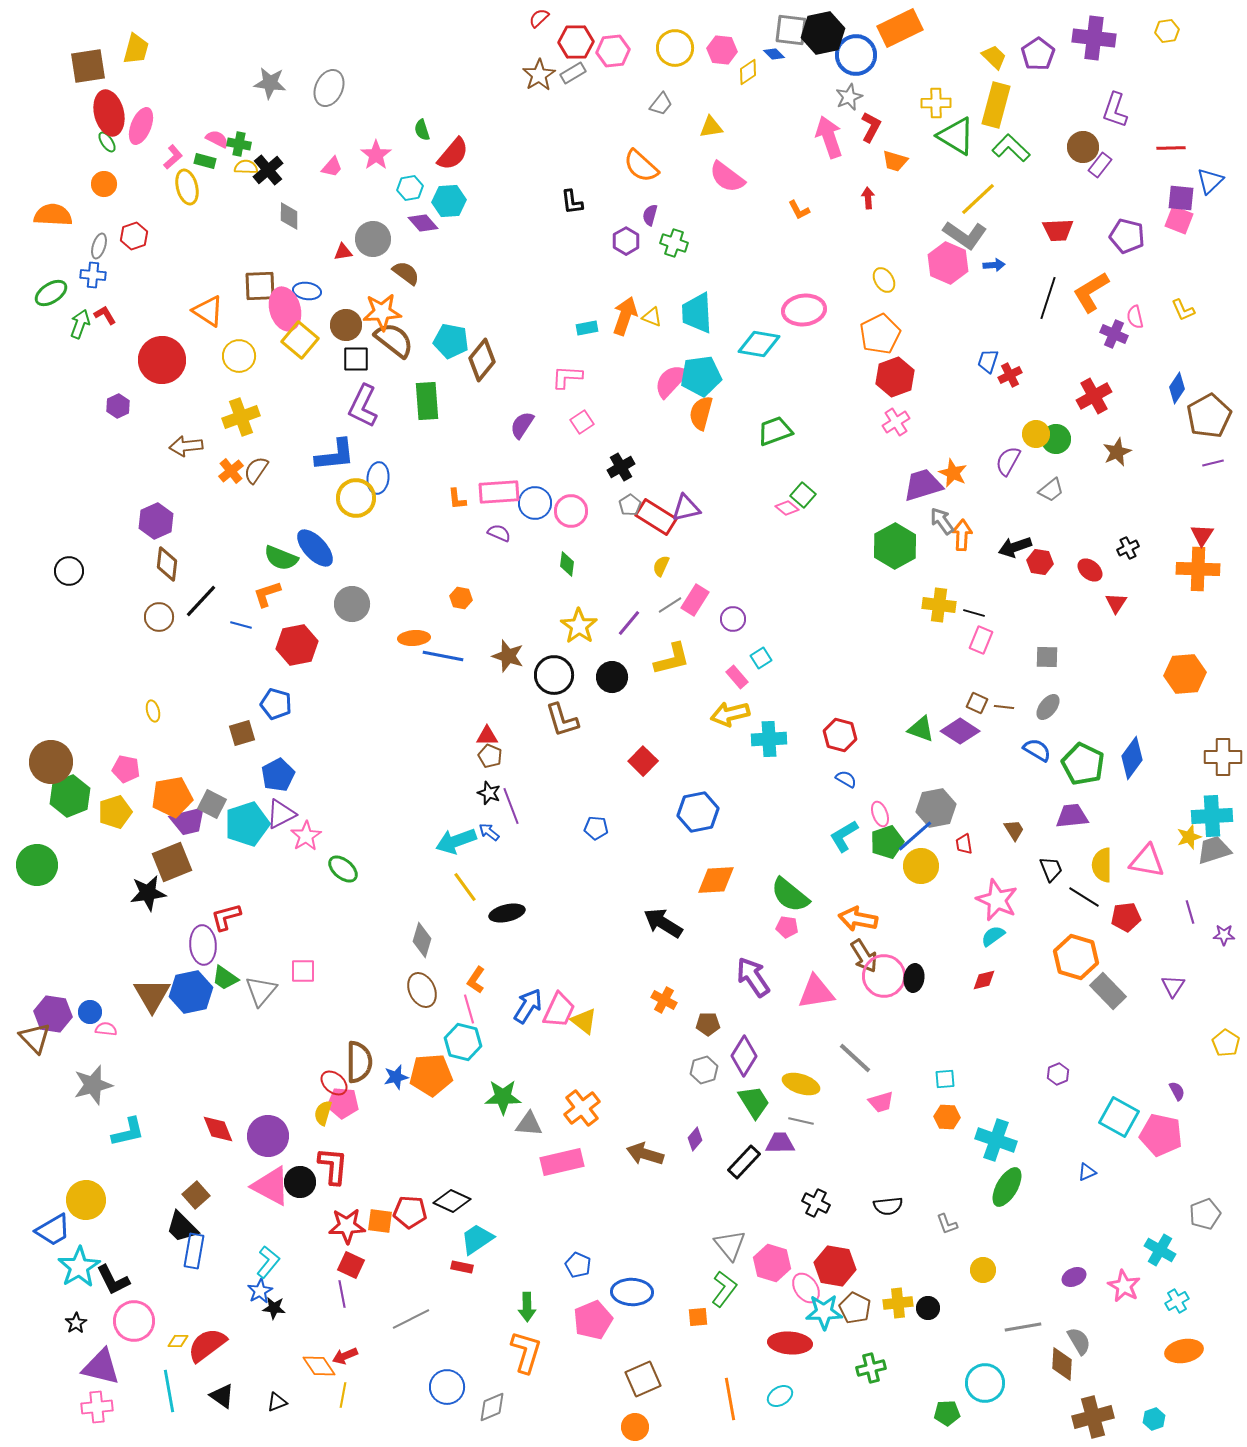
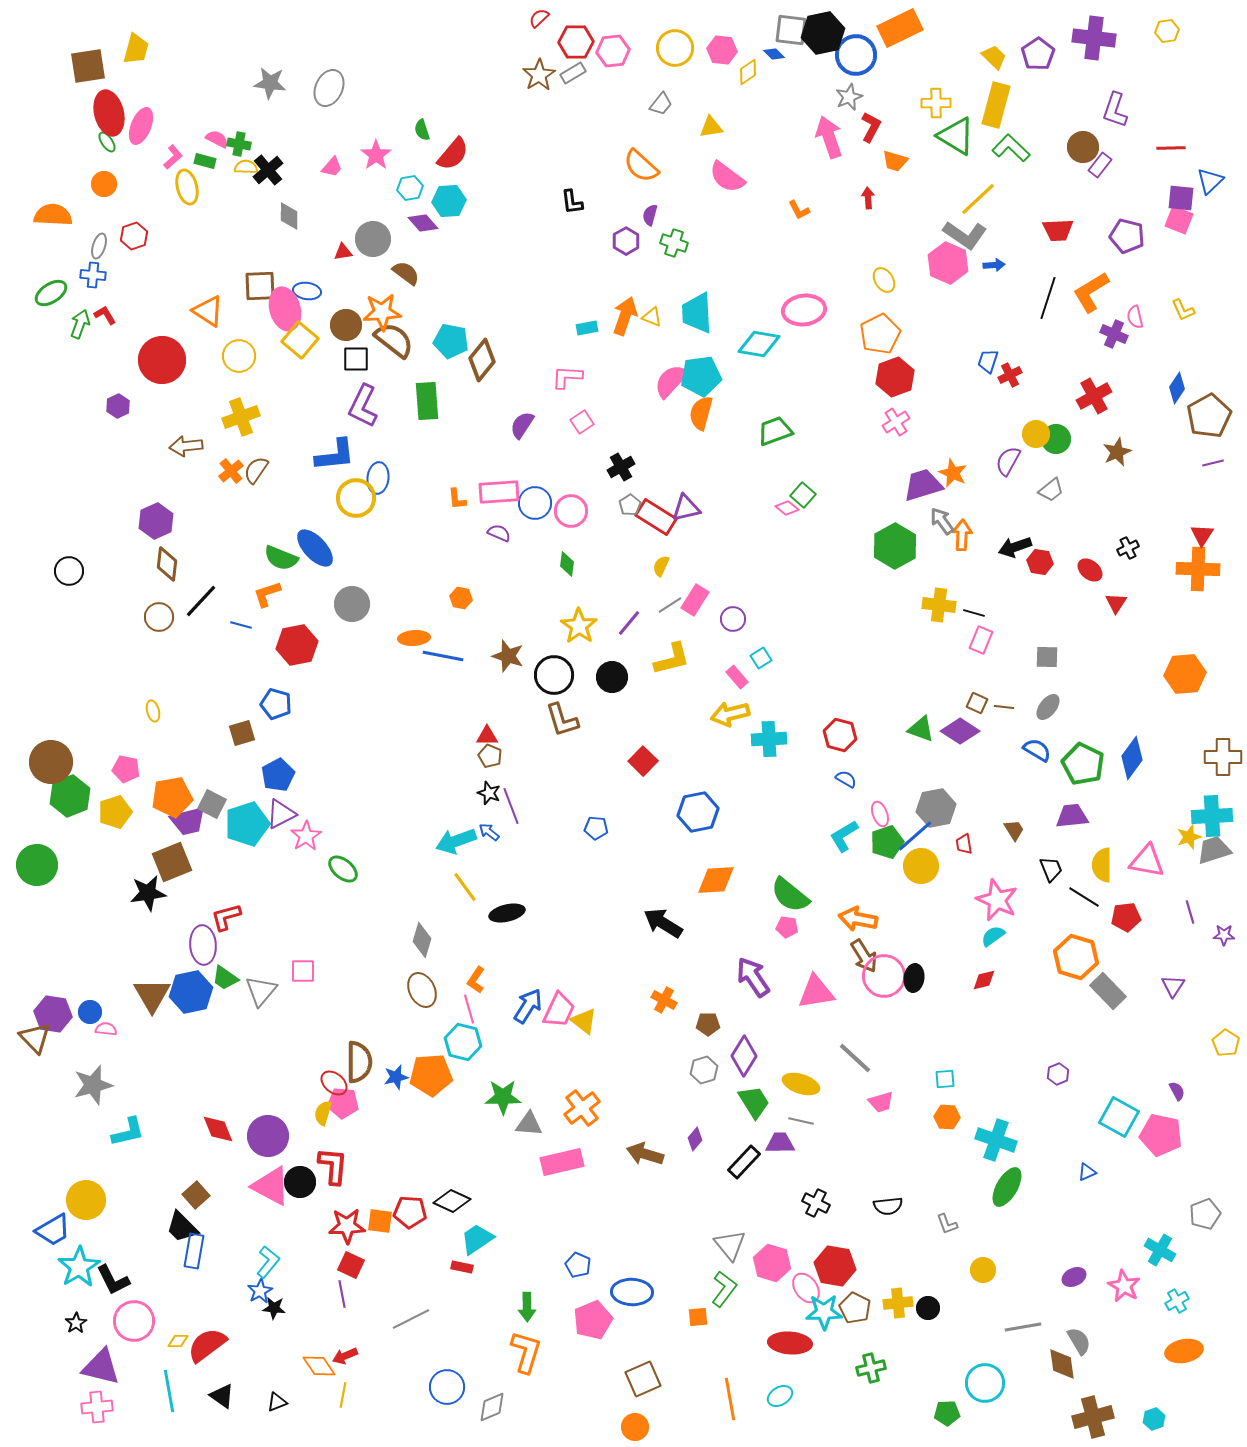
brown diamond at (1062, 1364): rotated 12 degrees counterclockwise
